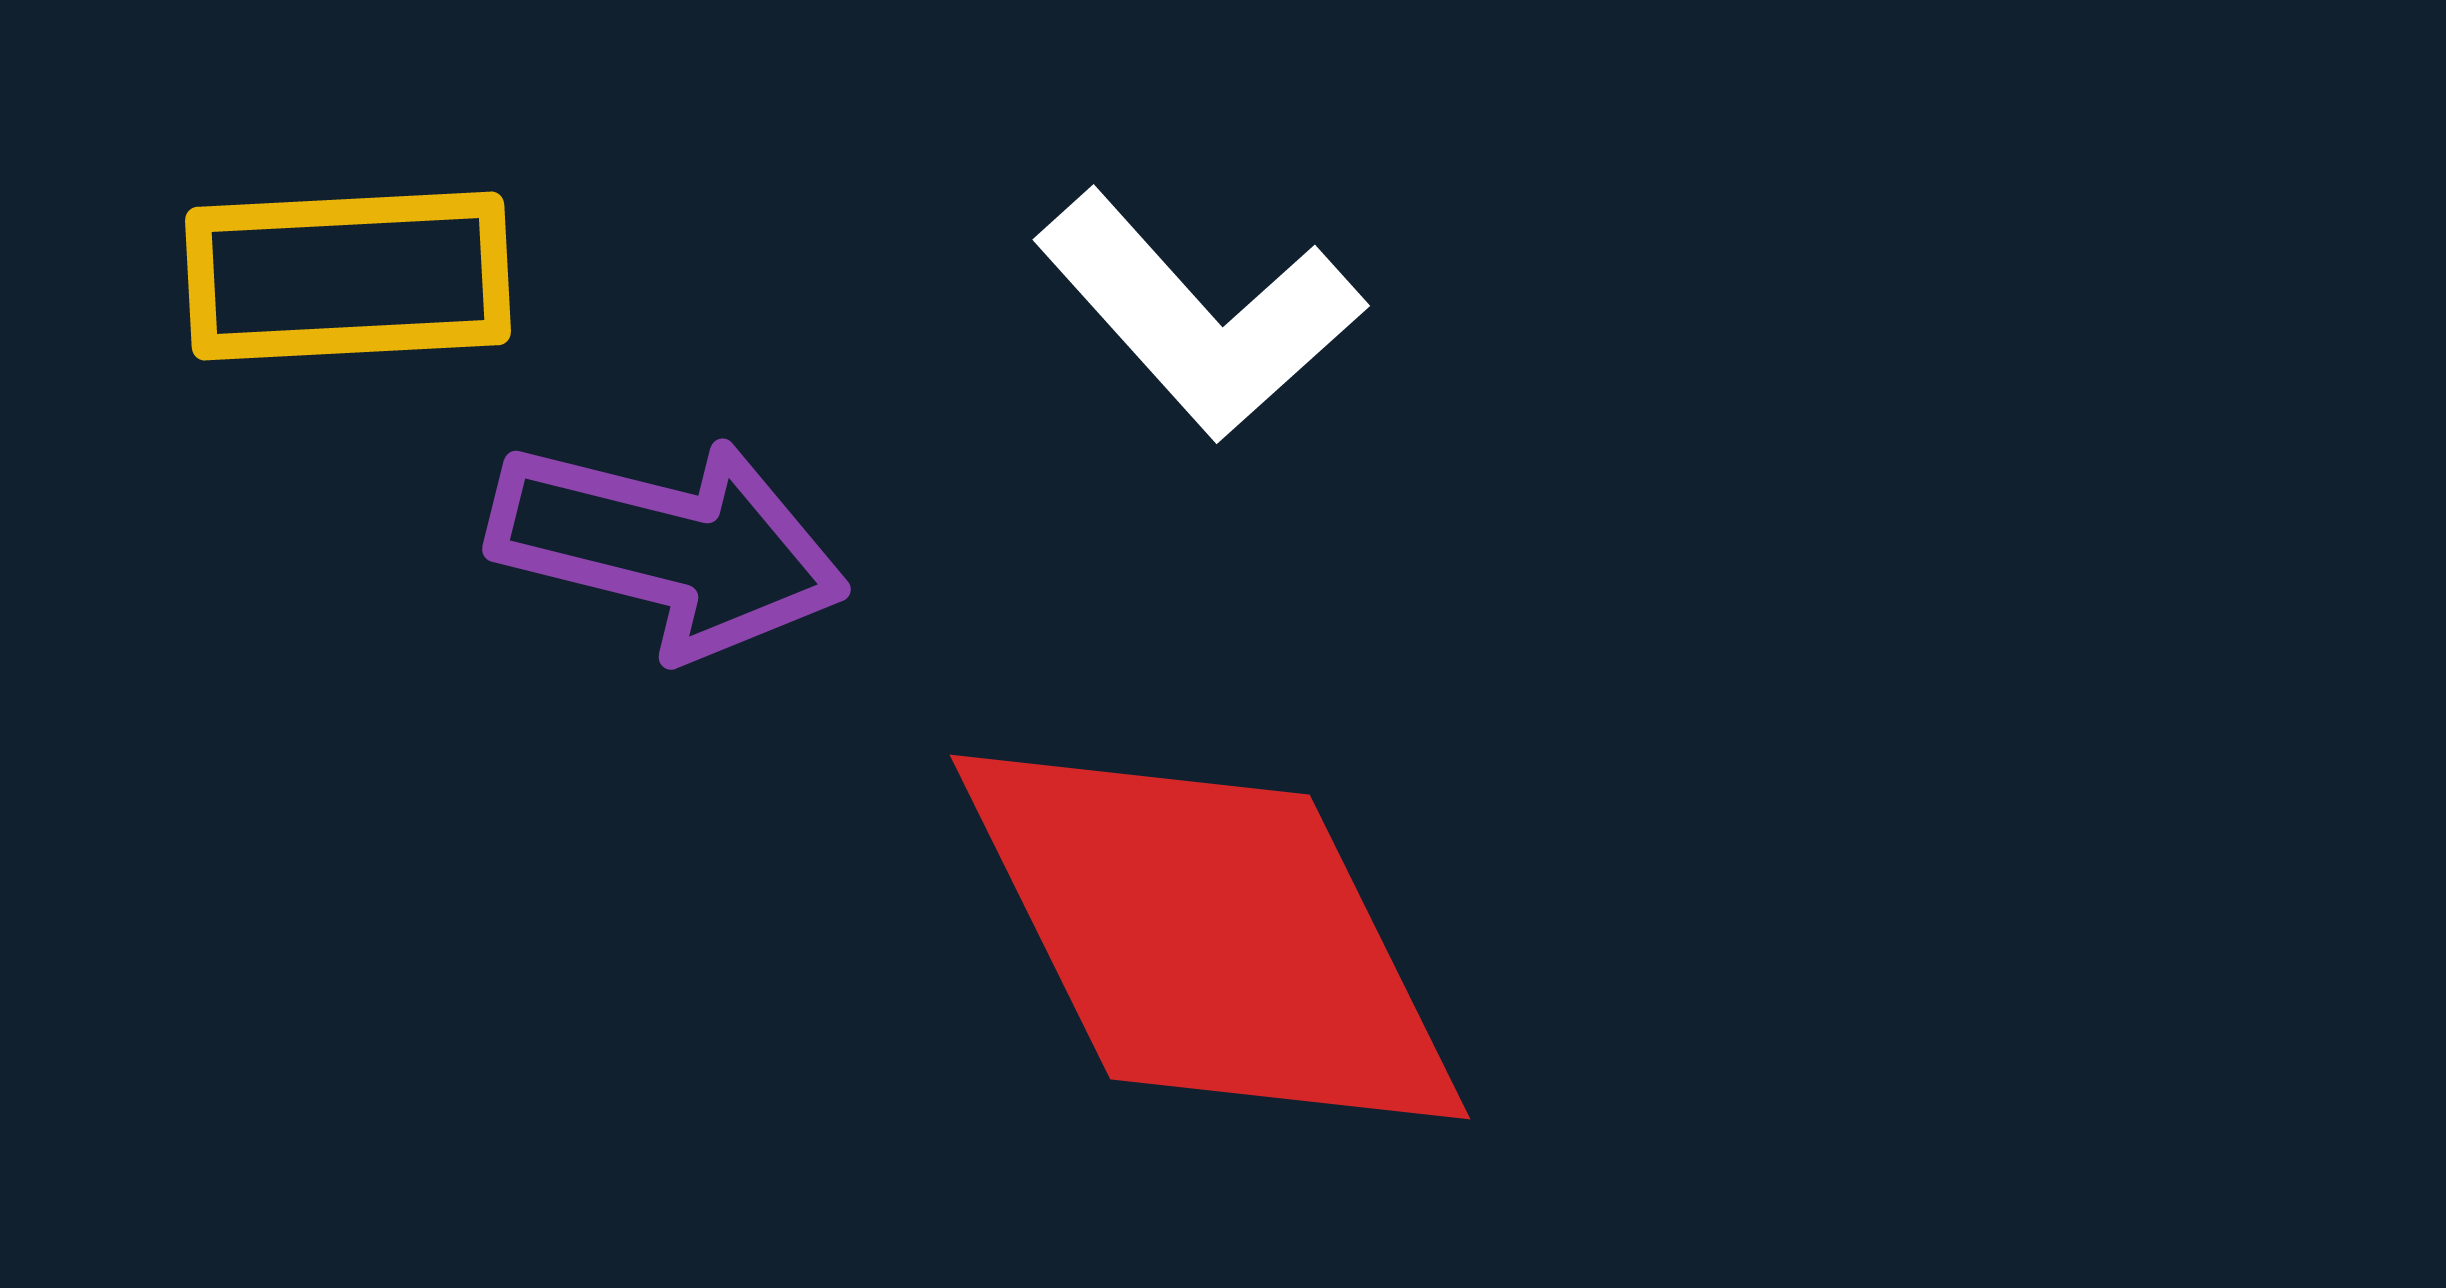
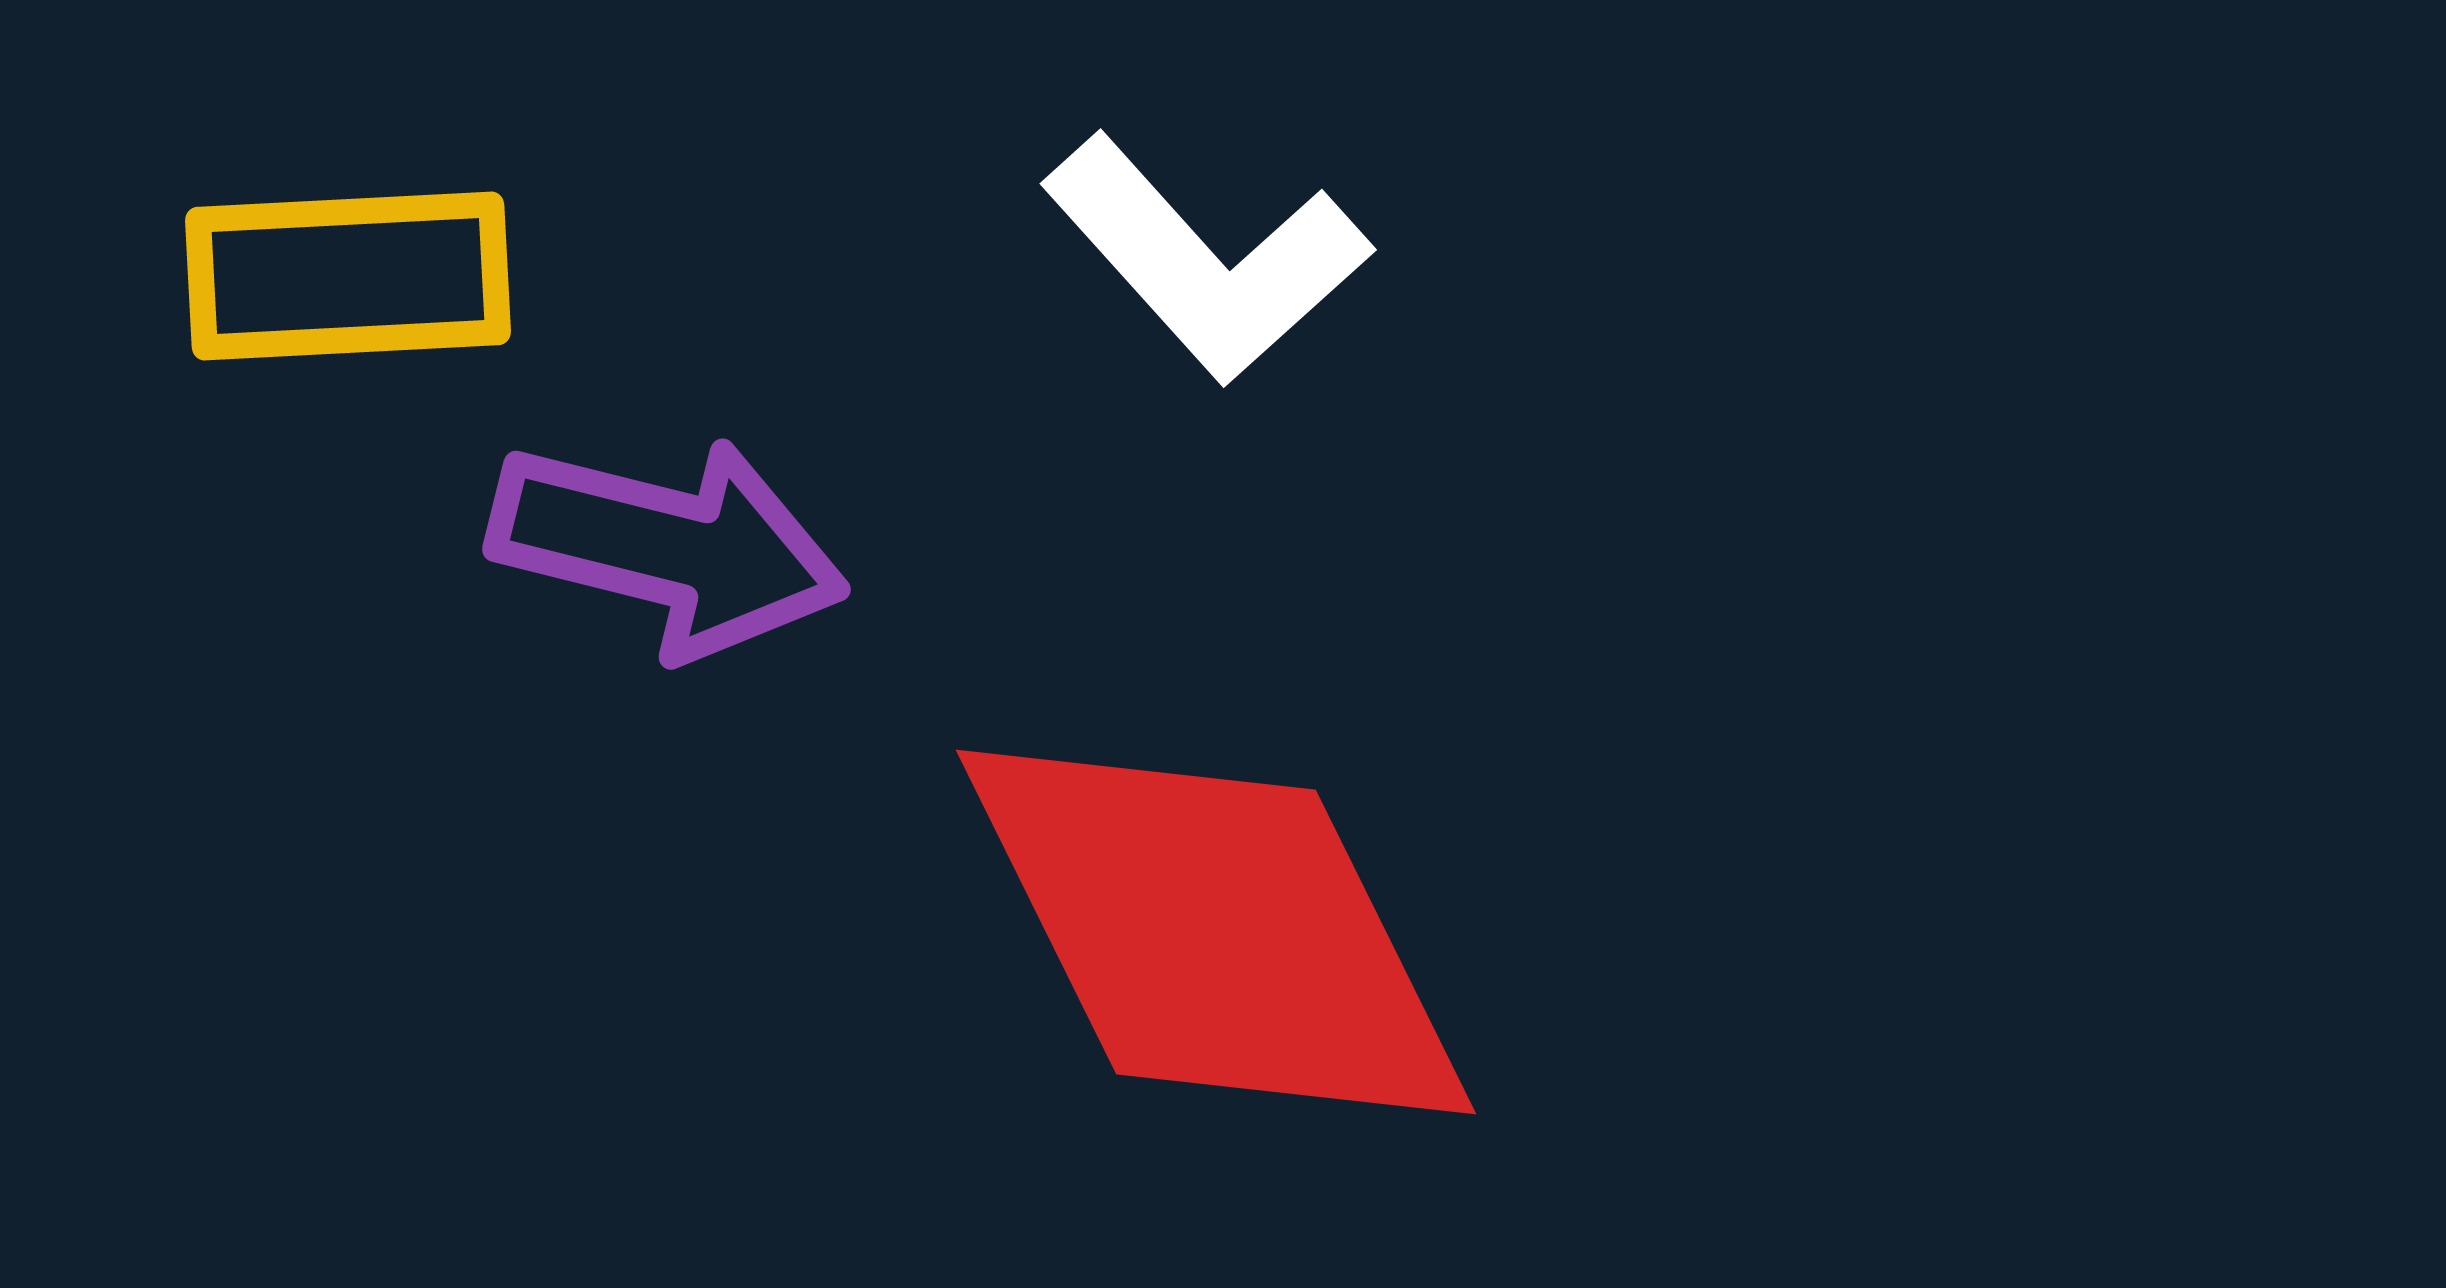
white L-shape: moved 7 px right, 56 px up
red diamond: moved 6 px right, 5 px up
